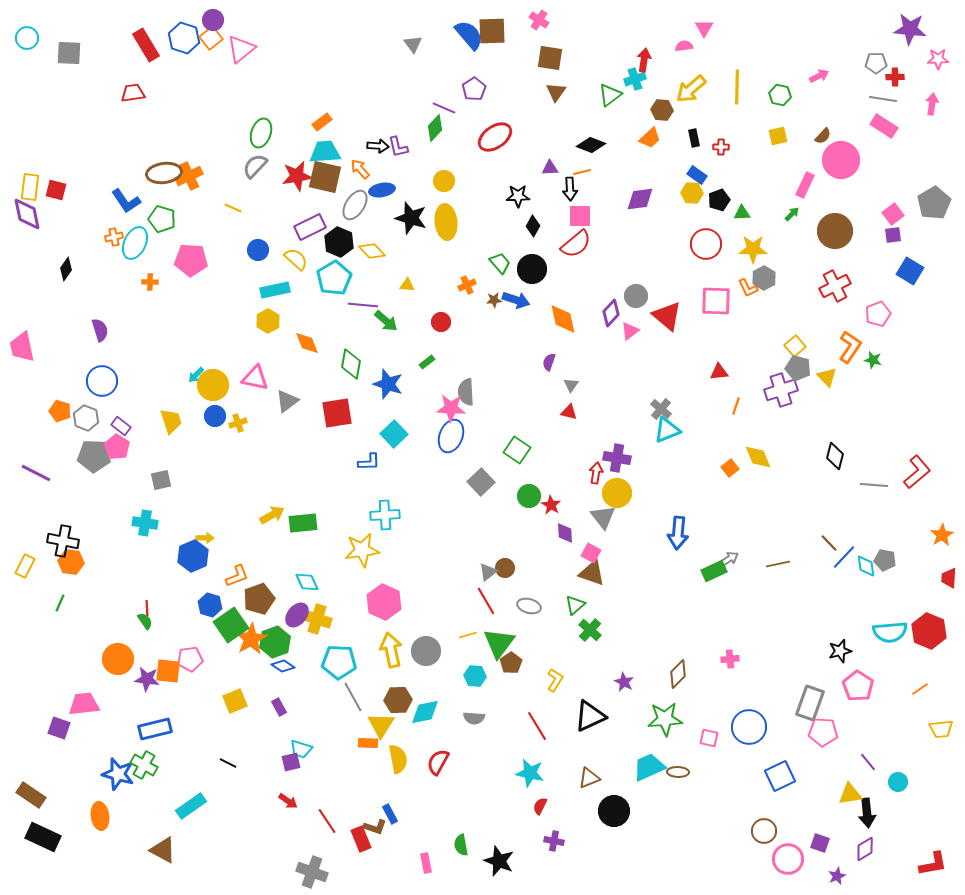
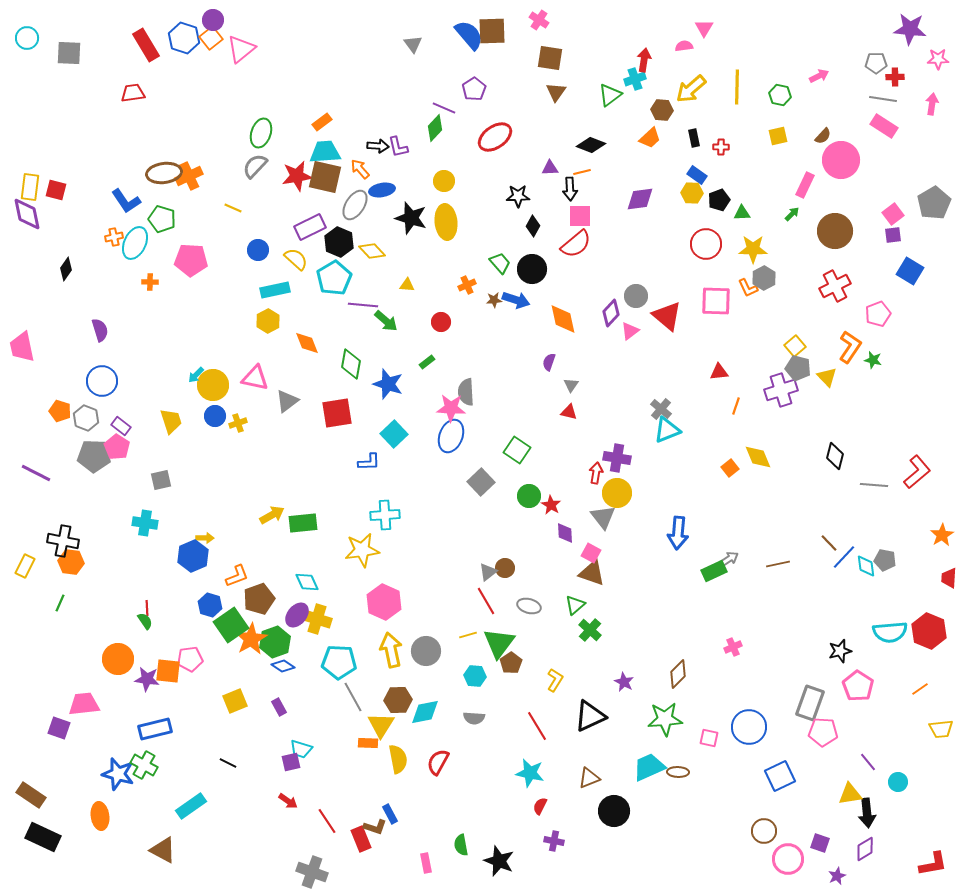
pink cross at (730, 659): moved 3 px right, 12 px up; rotated 18 degrees counterclockwise
